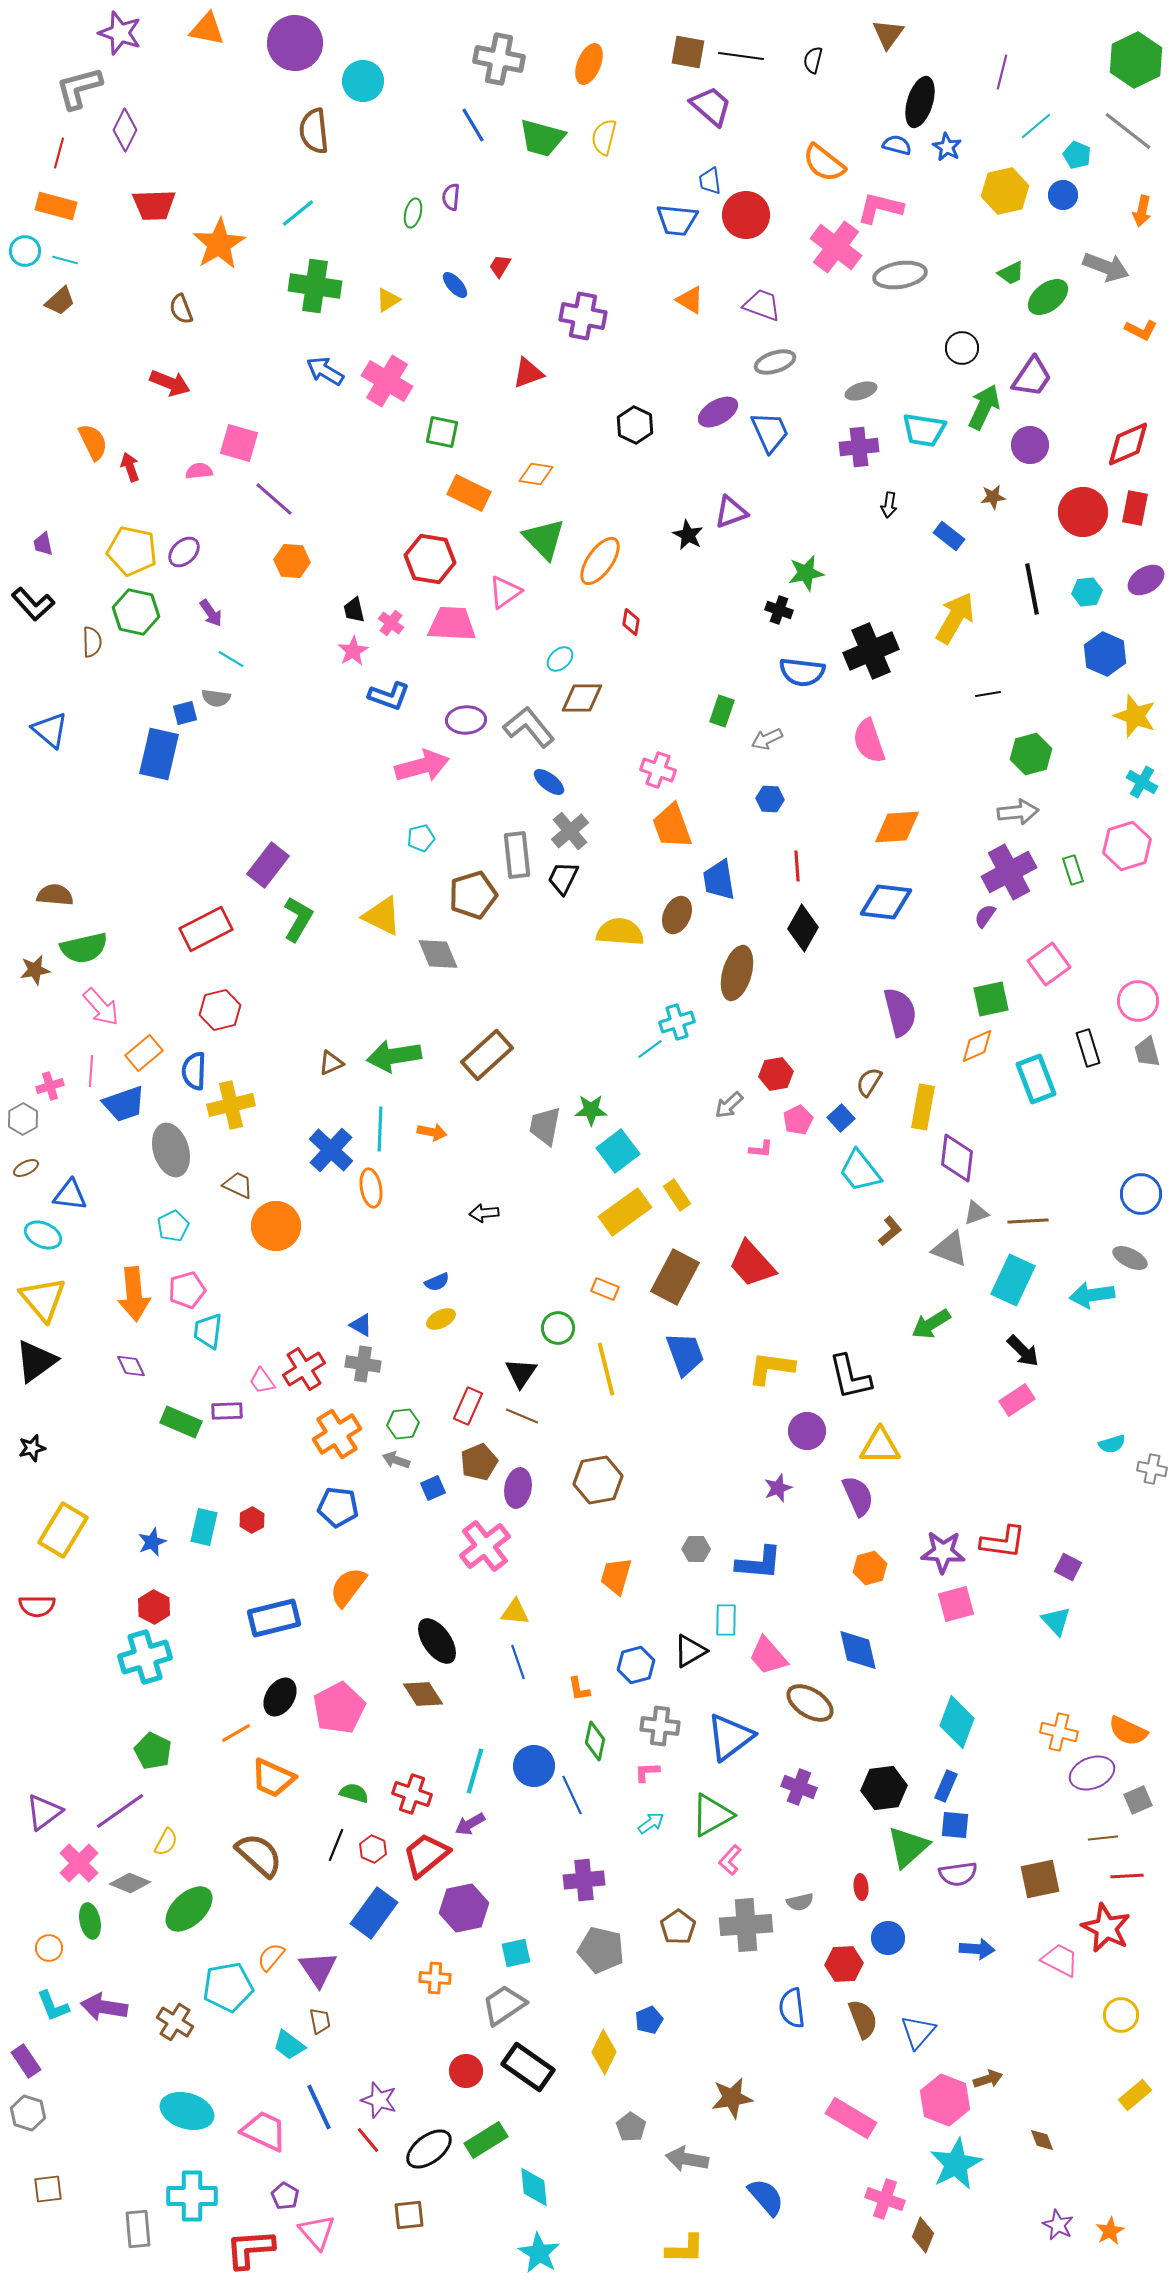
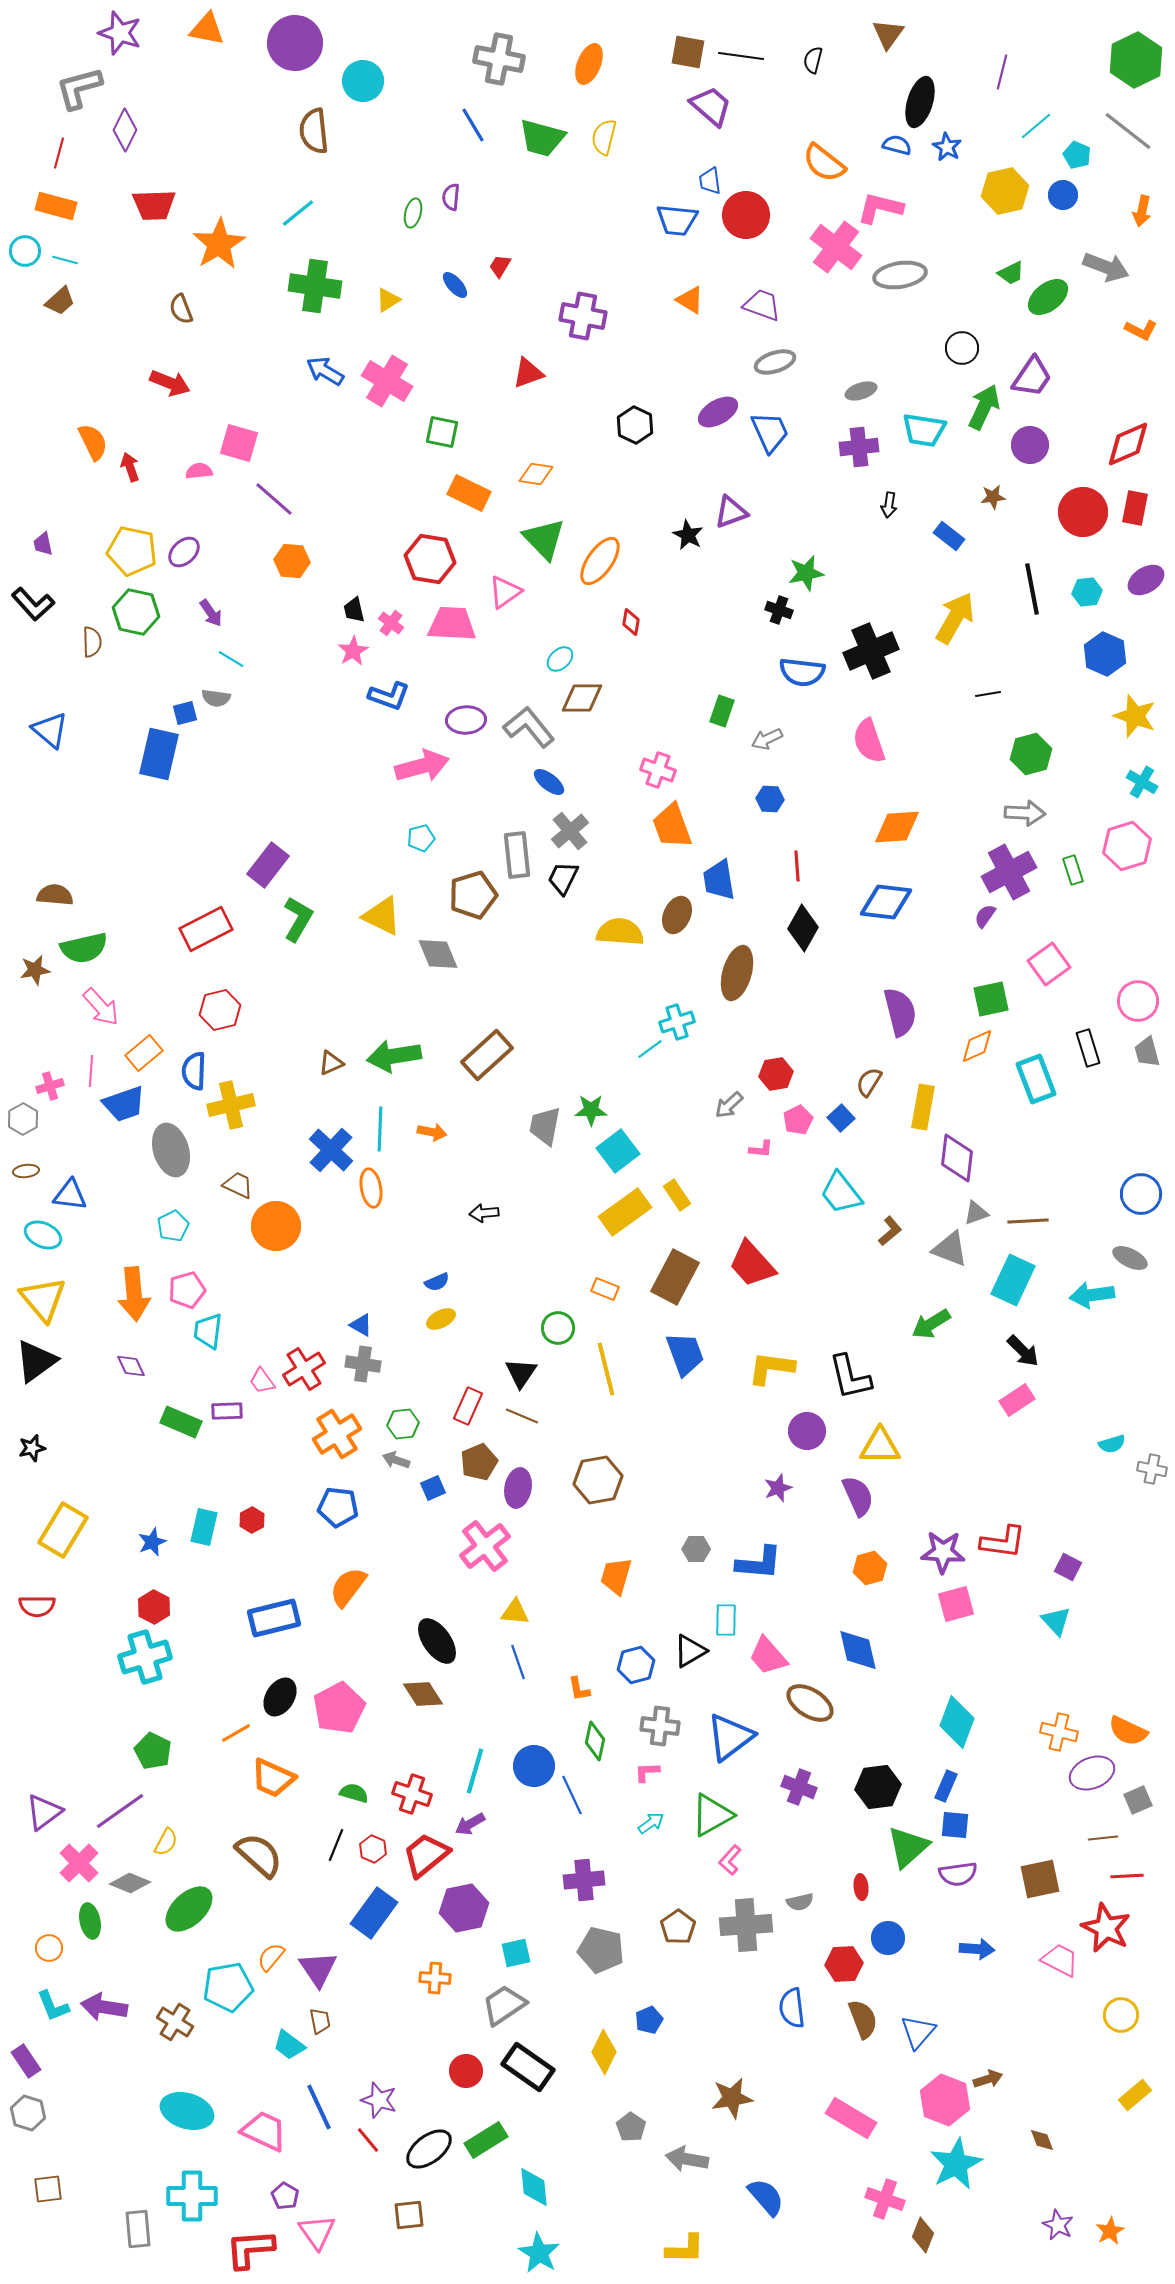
gray arrow at (1018, 812): moved 7 px right, 1 px down; rotated 9 degrees clockwise
brown ellipse at (26, 1168): moved 3 px down; rotated 20 degrees clockwise
cyan trapezoid at (860, 1171): moved 19 px left, 22 px down
black hexagon at (884, 1788): moved 6 px left, 1 px up
pink triangle at (317, 2232): rotated 6 degrees clockwise
